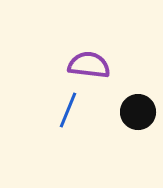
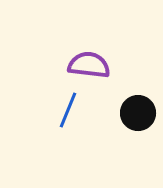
black circle: moved 1 px down
